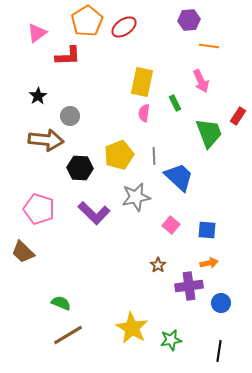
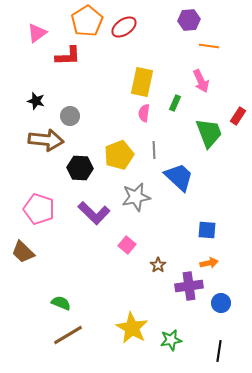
black star: moved 2 px left, 5 px down; rotated 24 degrees counterclockwise
green rectangle: rotated 49 degrees clockwise
gray line: moved 6 px up
pink square: moved 44 px left, 20 px down
